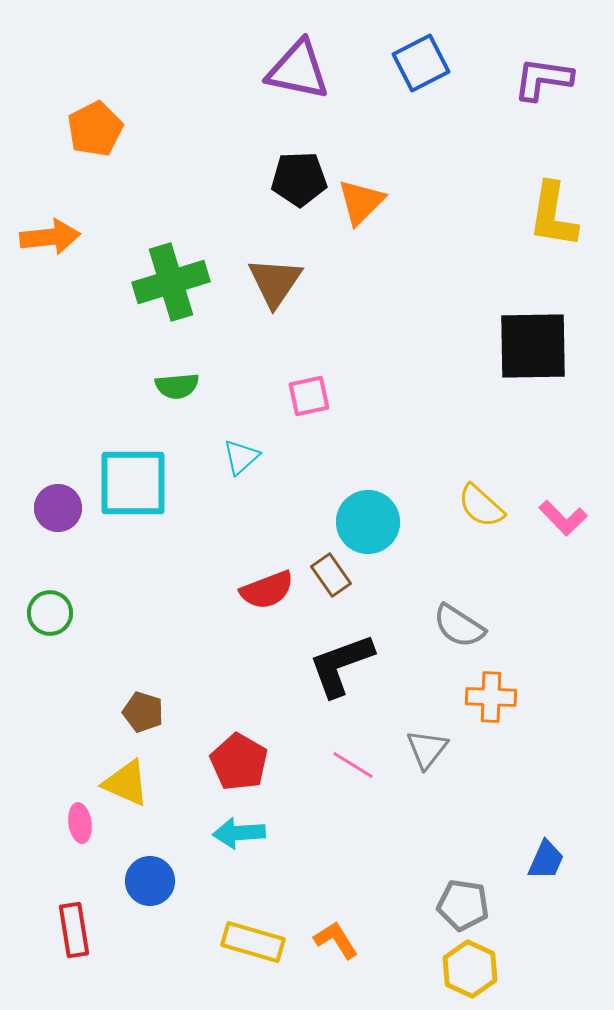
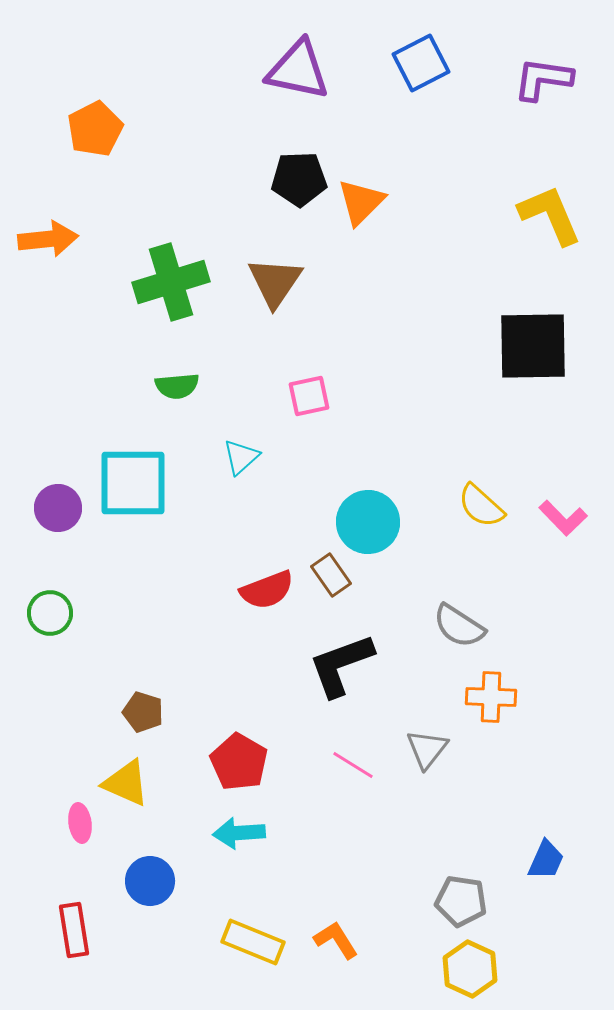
yellow L-shape: moved 3 px left; rotated 148 degrees clockwise
orange arrow: moved 2 px left, 2 px down
gray pentagon: moved 2 px left, 4 px up
yellow rectangle: rotated 6 degrees clockwise
